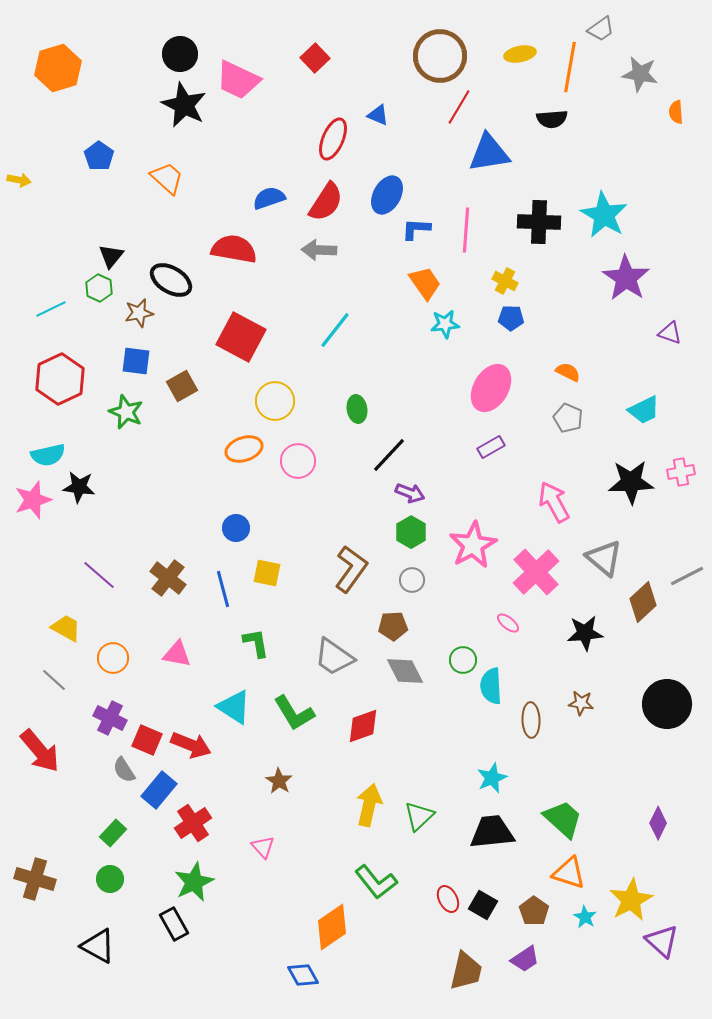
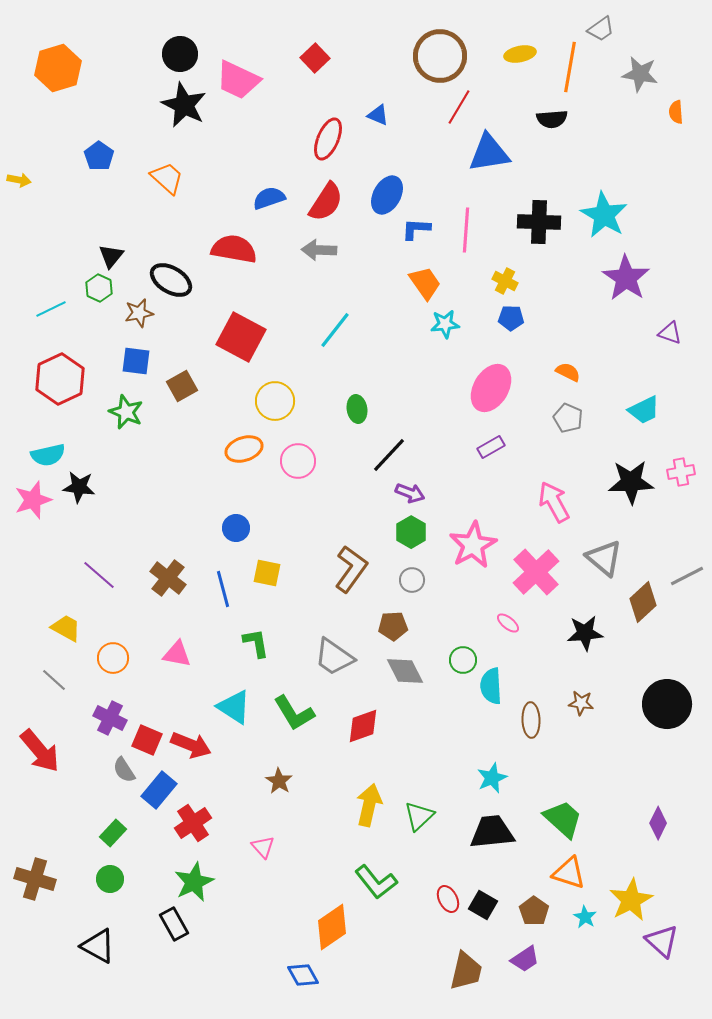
red ellipse at (333, 139): moved 5 px left
